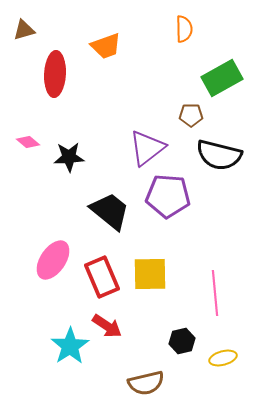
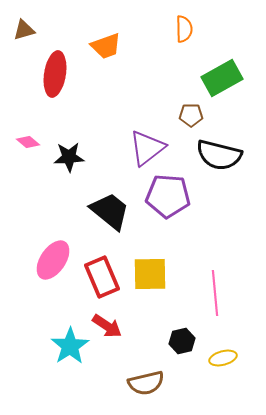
red ellipse: rotated 6 degrees clockwise
